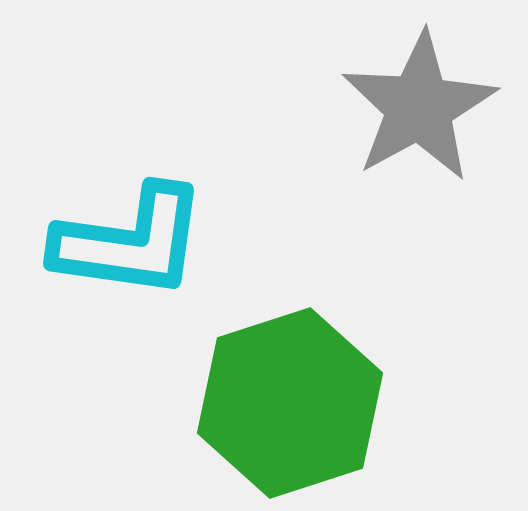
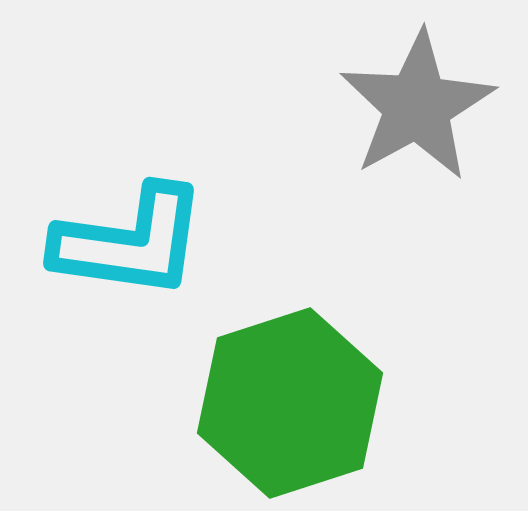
gray star: moved 2 px left, 1 px up
